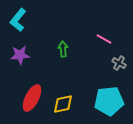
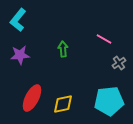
gray cross: rotated 24 degrees clockwise
